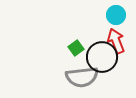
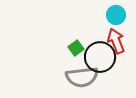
black circle: moved 2 px left
